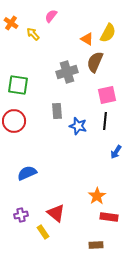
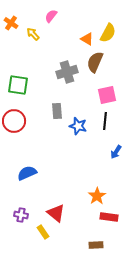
purple cross: rotated 24 degrees clockwise
